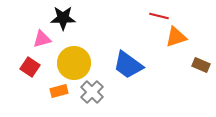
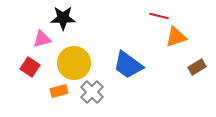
brown rectangle: moved 4 px left, 2 px down; rotated 54 degrees counterclockwise
